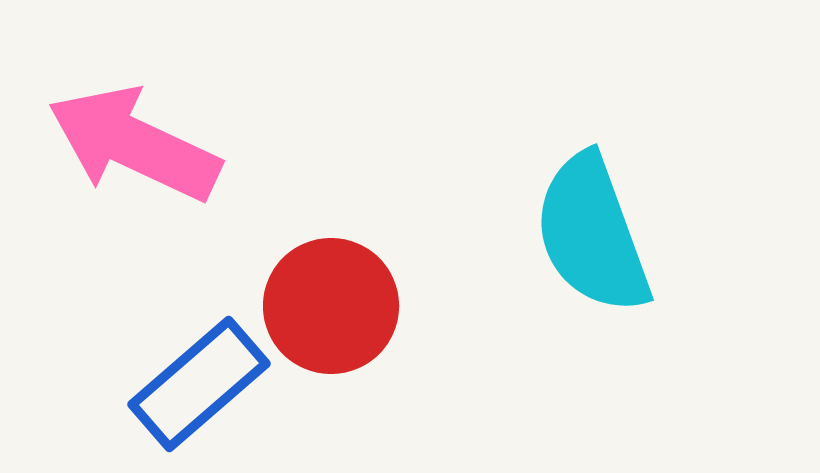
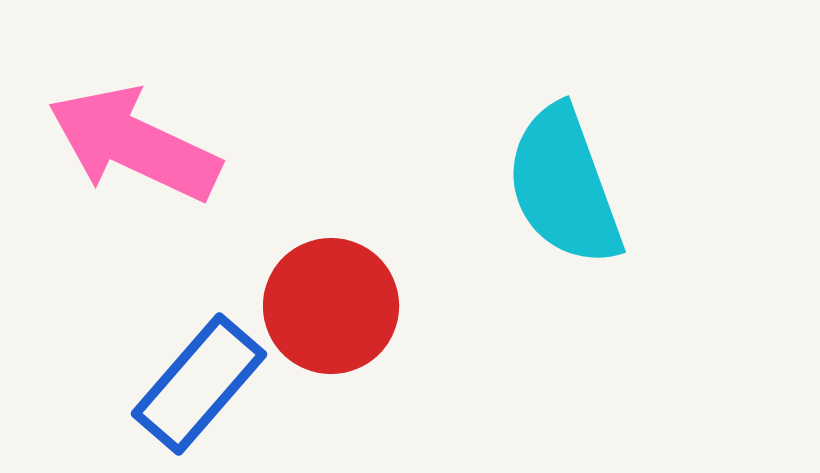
cyan semicircle: moved 28 px left, 48 px up
blue rectangle: rotated 8 degrees counterclockwise
